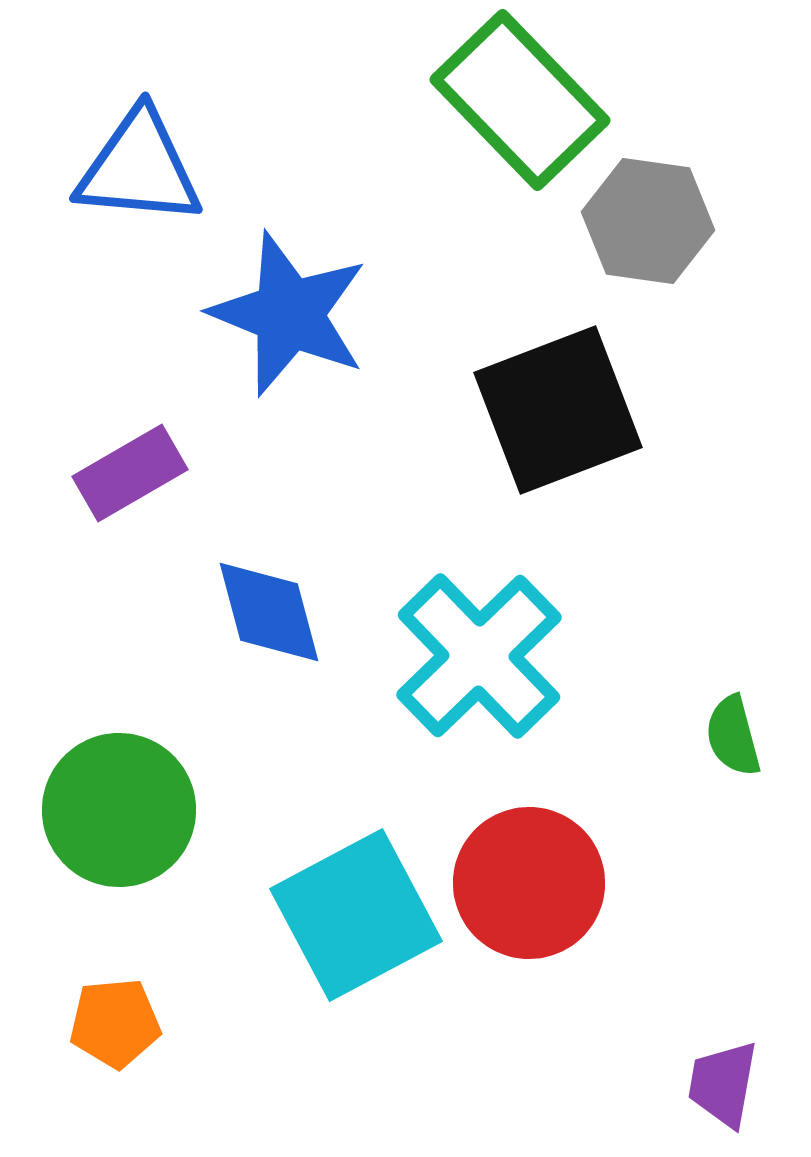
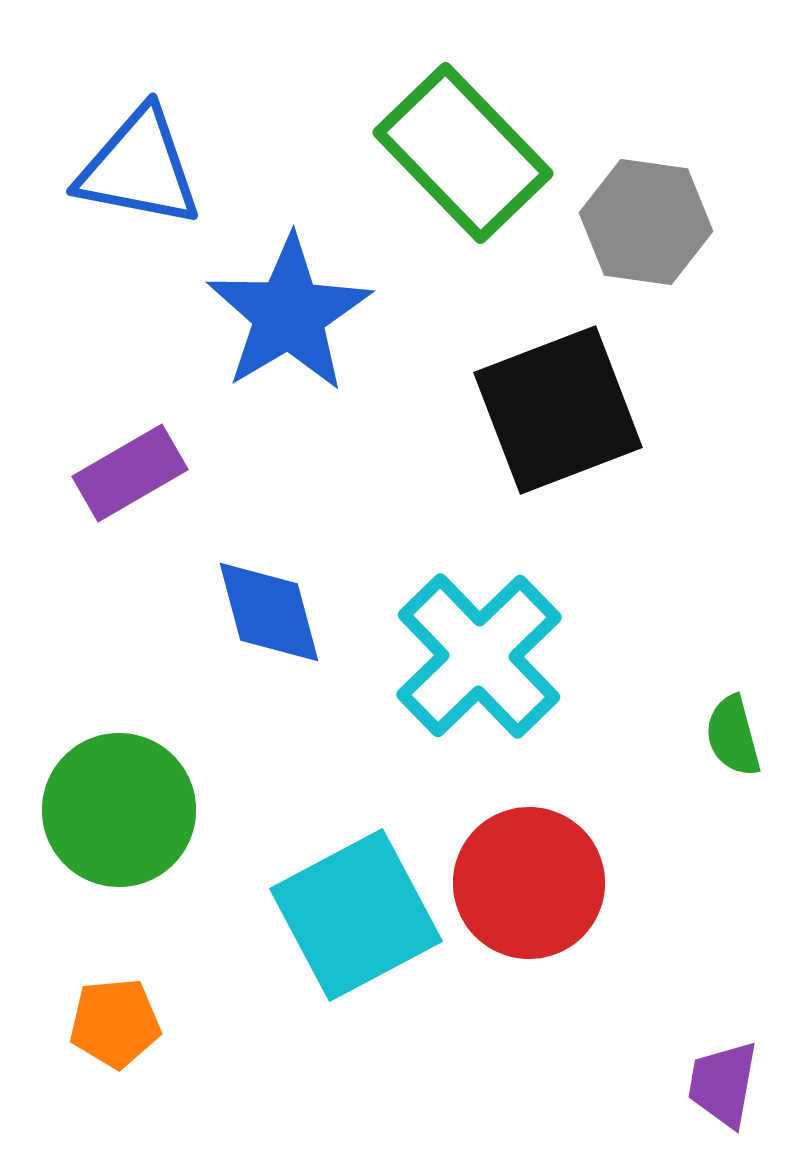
green rectangle: moved 57 px left, 53 px down
blue triangle: rotated 6 degrees clockwise
gray hexagon: moved 2 px left, 1 px down
blue star: rotated 19 degrees clockwise
